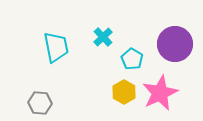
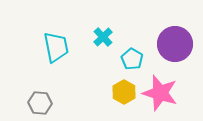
pink star: rotated 30 degrees counterclockwise
